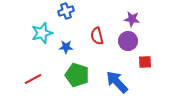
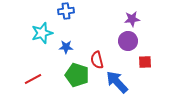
blue cross: rotated 14 degrees clockwise
purple star: rotated 14 degrees counterclockwise
red semicircle: moved 24 px down
